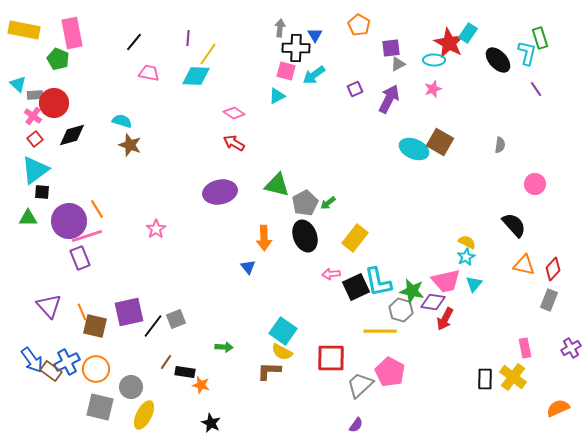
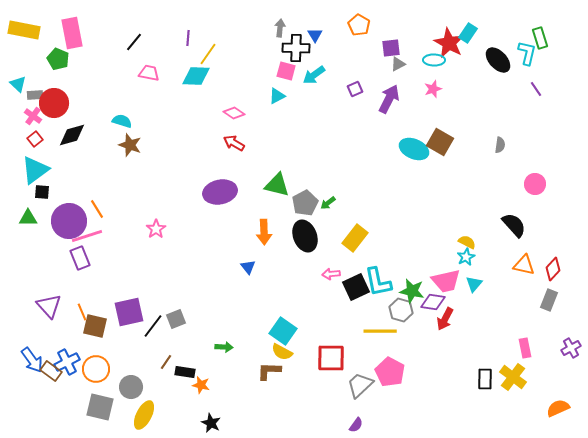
orange arrow at (264, 238): moved 6 px up
